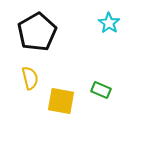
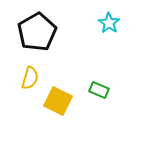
yellow semicircle: rotated 30 degrees clockwise
green rectangle: moved 2 px left
yellow square: moved 3 px left; rotated 16 degrees clockwise
